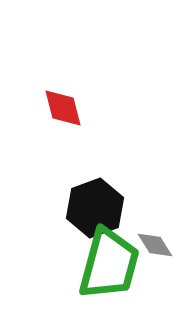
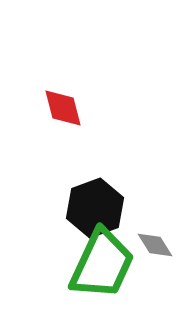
green trapezoid: moved 7 px left; rotated 10 degrees clockwise
